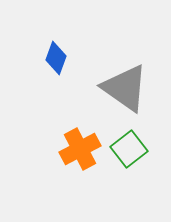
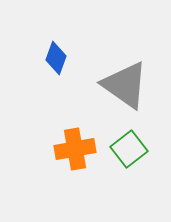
gray triangle: moved 3 px up
orange cross: moved 5 px left; rotated 18 degrees clockwise
